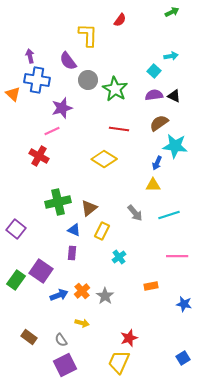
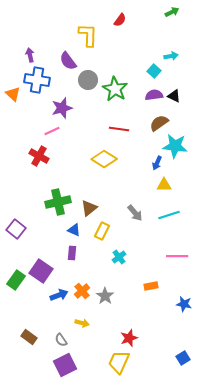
purple arrow at (30, 56): moved 1 px up
yellow triangle at (153, 185): moved 11 px right
